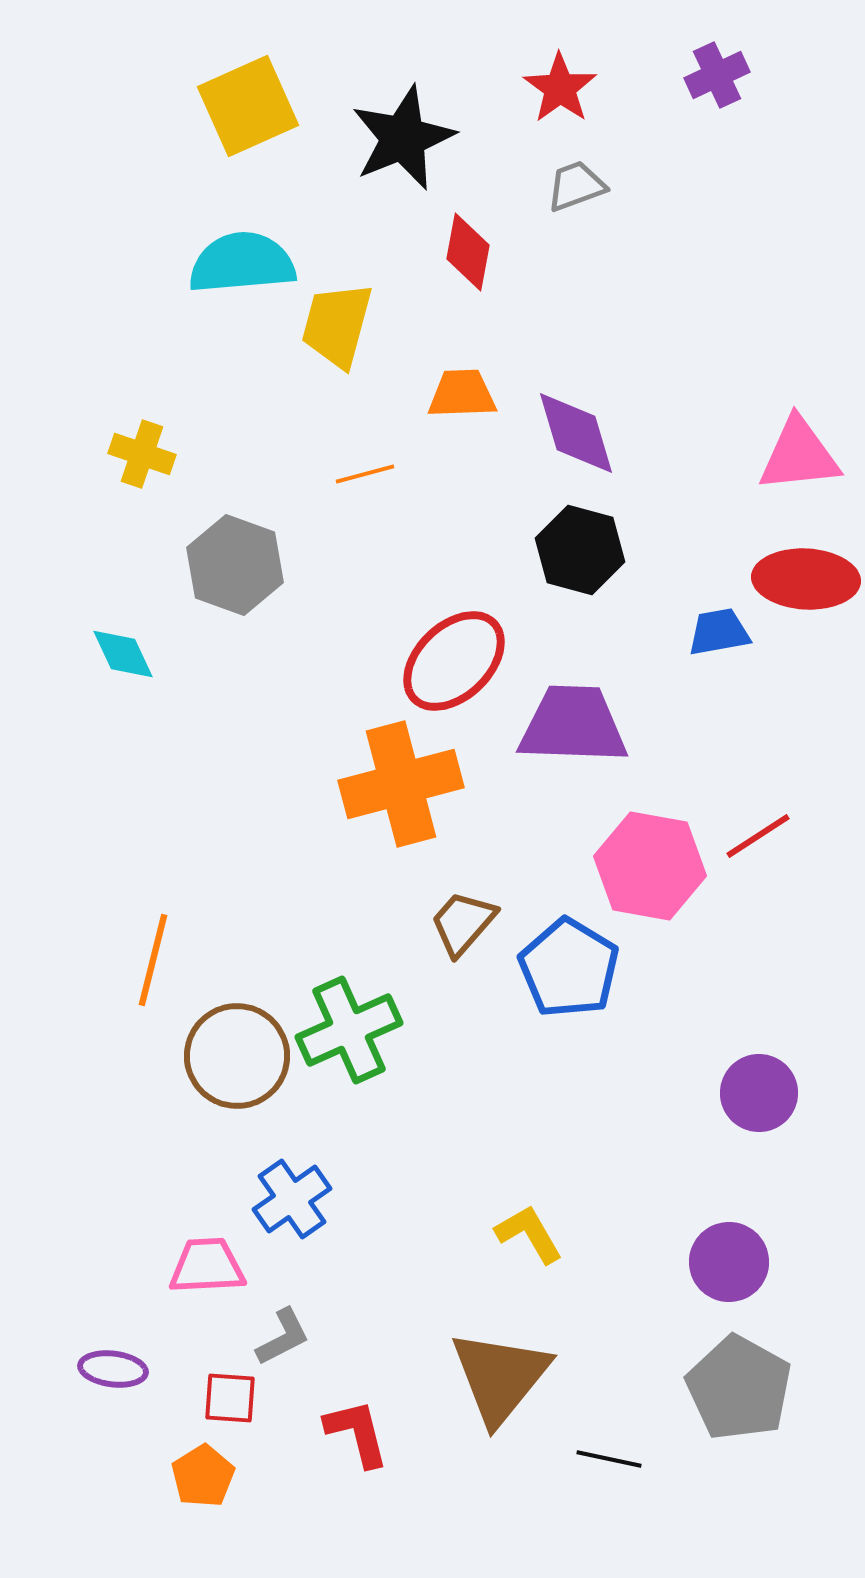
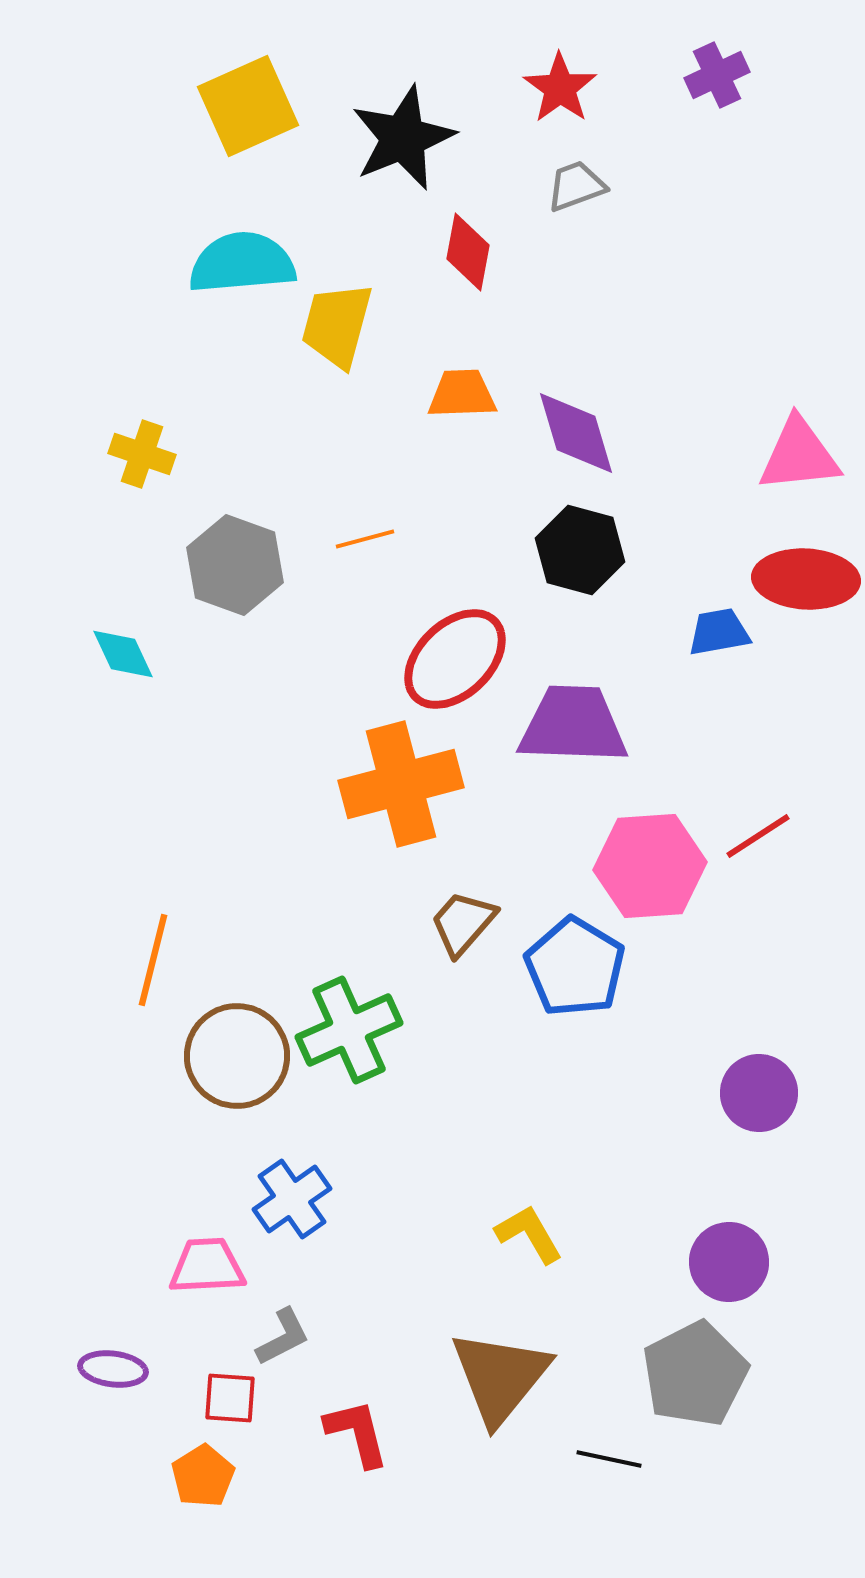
orange line at (365, 474): moved 65 px down
red ellipse at (454, 661): moved 1 px right, 2 px up
pink hexagon at (650, 866): rotated 14 degrees counterclockwise
blue pentagon at (569, 968): moved 6 px right, 1 px up
gray pentagon at (739, 1388): moved 44 px left, 14 px up; rotated 16 degrees clockwise
